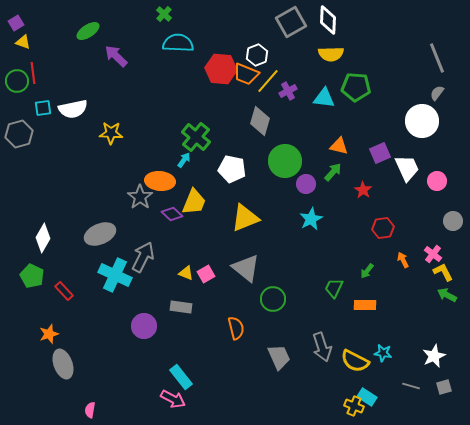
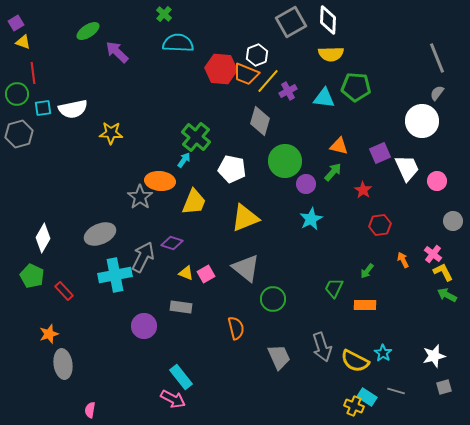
purple arrow at (116, 56): moved 1 px right, 4 px up
green circle at (17, 81): moved 13 px down
purple diamond at (172, 214): moved 29 px down; rotated 25 degrees counterclockwise
red hexagon at (383, 228): moved 3 px left, 3 px up
cyan cross at (115, 275): rotated 36 degrees counterclockwise
cyan star at (383, 353): rotated 24 degrees clockwise
white star at (434, 356): rotated 10 degrees clockwise
gray ellipse at (63, 364): rotated 12 degrees clockwise
gray line at (411, 386): moved 15 px left, 5 px down
